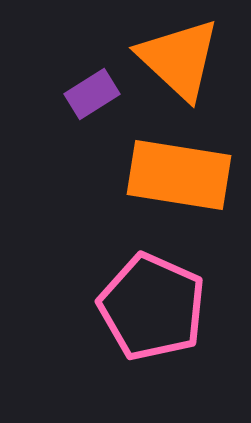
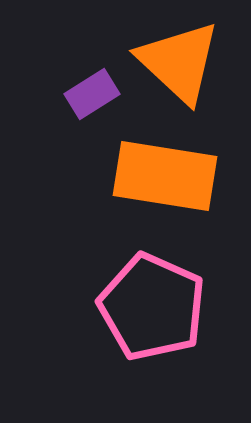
orange triangle: moved 3 px down
orange rectangle: moved 14 px left, 1 px down
